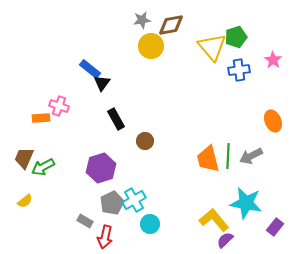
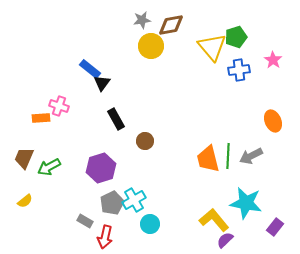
green arrow: moved 6 px right
